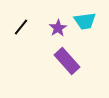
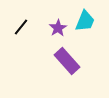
cyan trapezoid: rotated 60 degrees counterclockwise
